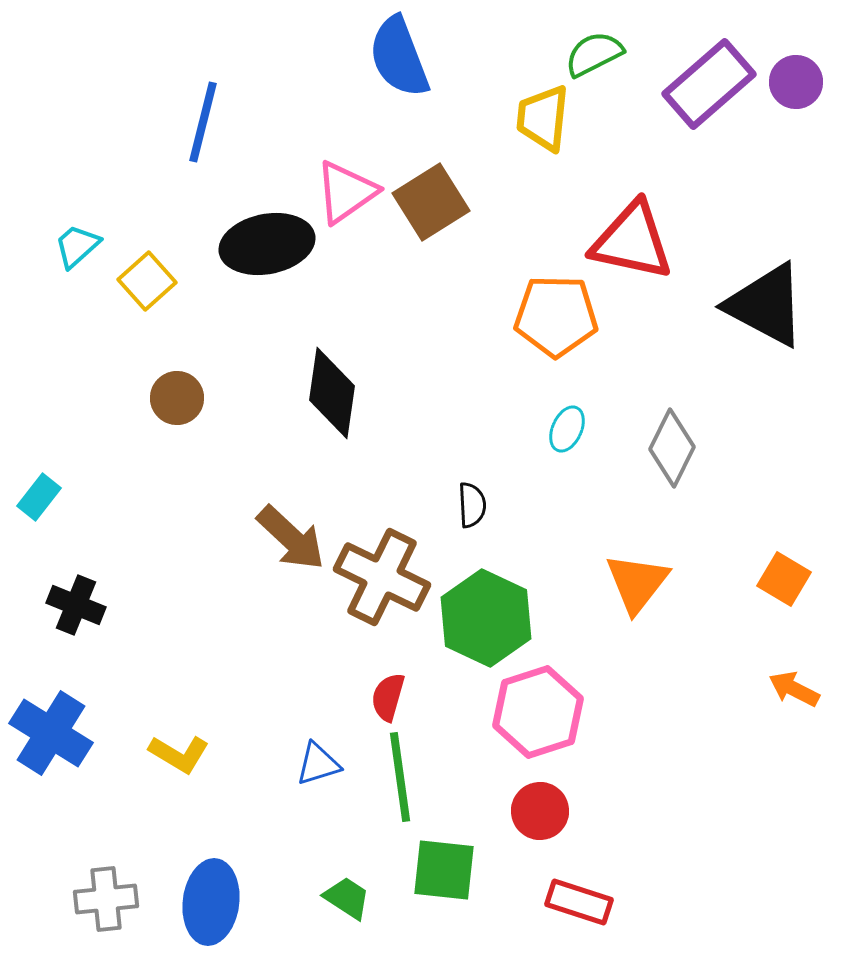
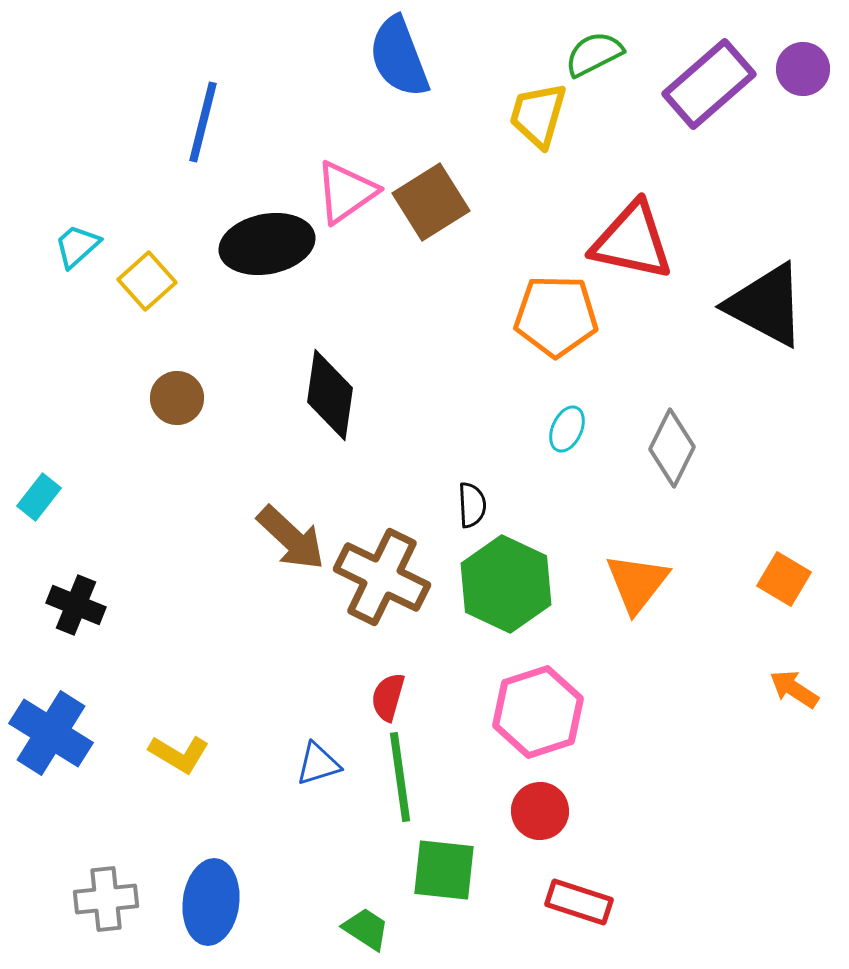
purple circle: moved 7 px right, 13 px up
yellow trapezoid: moved 5 px left, 3 px up; rotated 10 degrees clockwise
black diamond: moved 2 px left, 2 px down
green hexagon: moved 20 px right, 34 px up
orange arrow: rotated 6 degrees clockwise
green trapezoid: moved 19 px right, 31 px down
